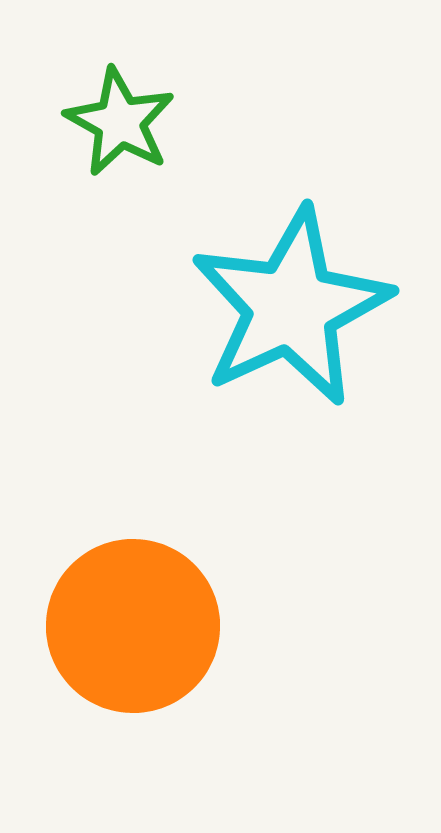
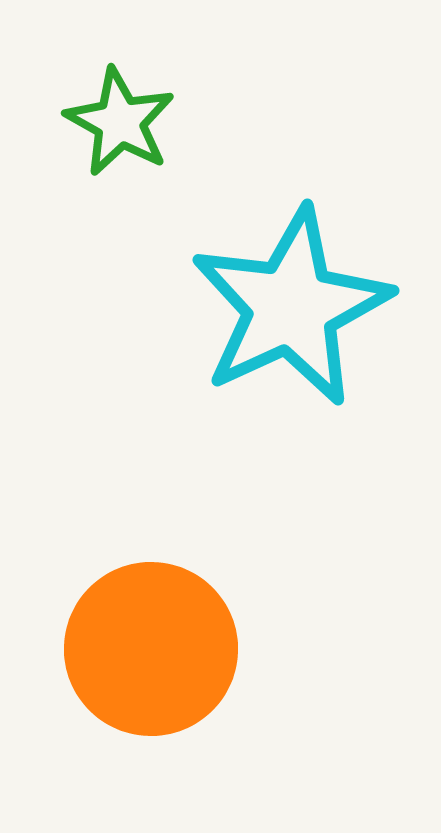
orange circle: moved 18 px right, 23 px down
